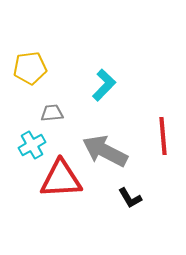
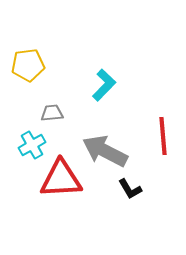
yellow pentagon: moved 2 px left, 3 px up
black L-shape: moved 9 px up
